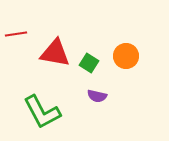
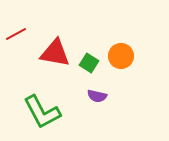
red line: rotated 20 degrees counterclockwise
orange circle: moved 5 px left
